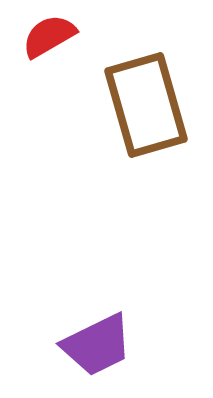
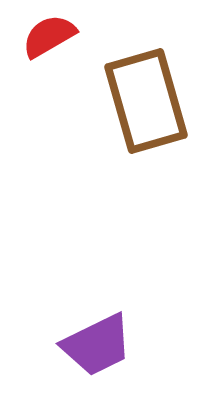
brown rectangle: moved 4 px up
